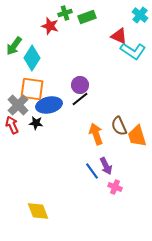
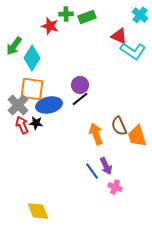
green cross: moved 1 px right, 1 px down; rotated 16 degrees clockwise
red arrow: moved 10 px right
